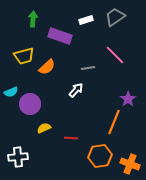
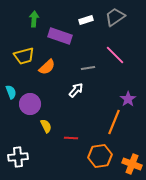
green arrow: moved 1 px right
cyan semicircle: rotated 88 degrees counterclockwise
yellow semicircle: moved 2 px right, 2 px up; rotated 88 degrees clockwise
orange cross: moved 2 px right
